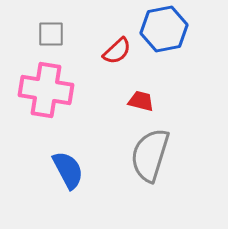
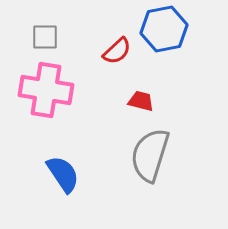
gray square: moved 6 px left, 3 px down
blue semicircle: moved 5 px left, 4 px down; rotated 6 degrees counterclockwise
